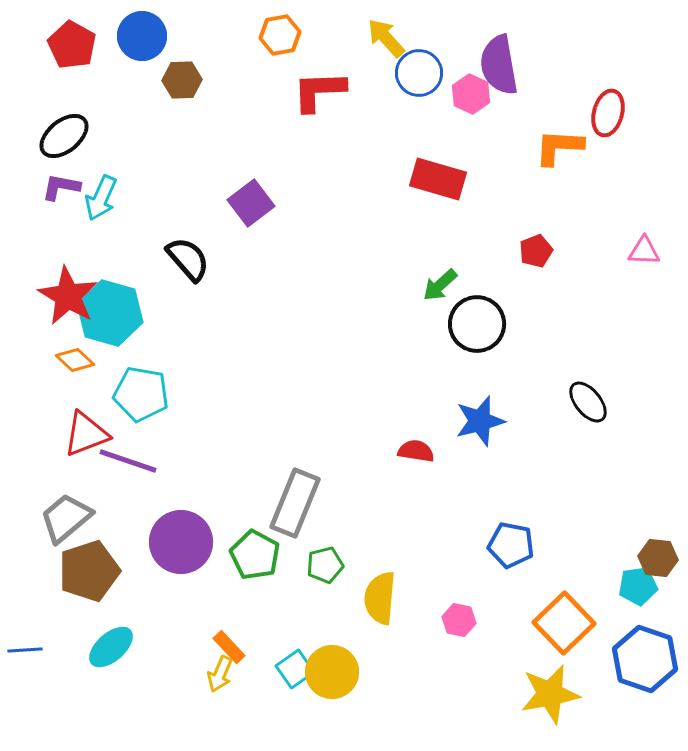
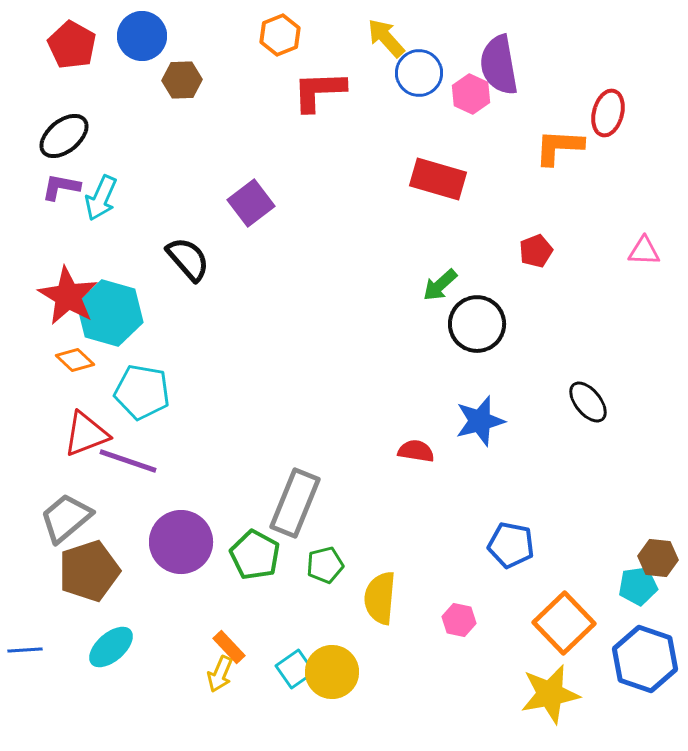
orange hexagon at (280, 35): rotated 12 degrees counterclockwise
cyan pentagon at (141, 394): moved 1 px right, 2 px up
